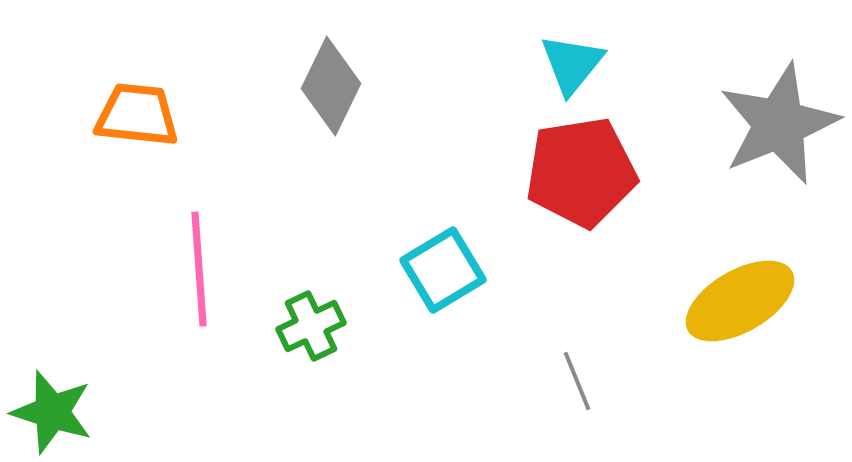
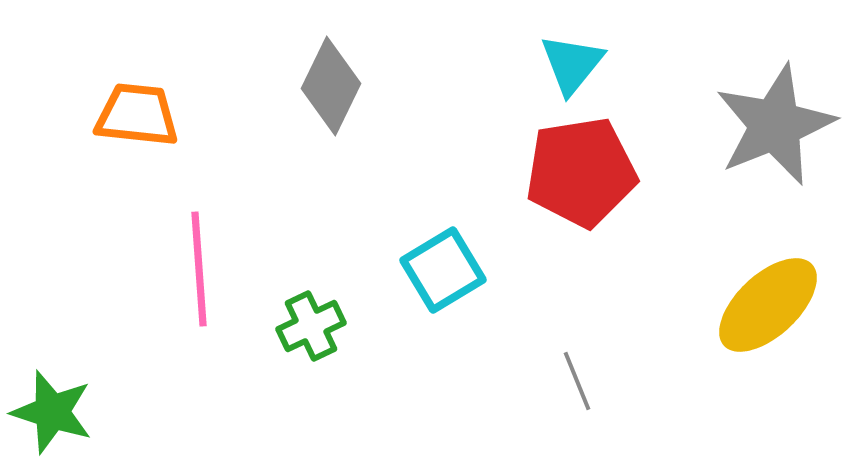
gray star: moved 4 px left, 1 px down
yellow ellipse: moved 28 px right, 4 px down; rotated 13 degrees counterclockwise
